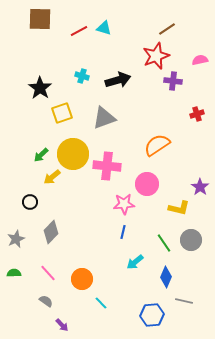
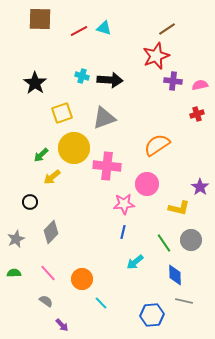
pink semicircle: moved 25 px down
black arrow: moved 8 px left; rotated 20 degrees clockwise
black star: moved 5 px left, 5 px up
yellow circle: moved 1 px right, 6 px up
blue diamond: moved 9 px right, 2 px up; rotated 25 degrees counterclockwise
